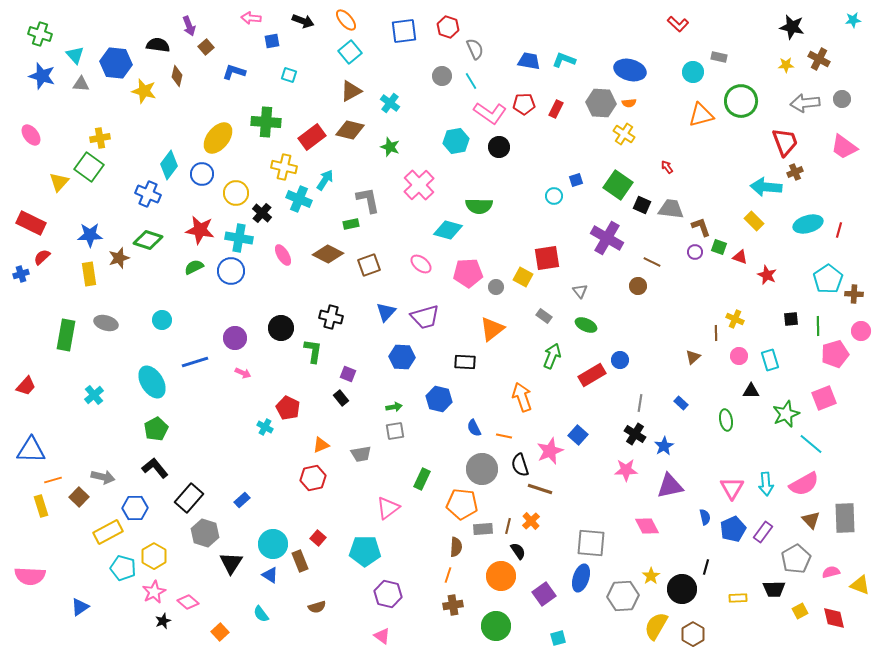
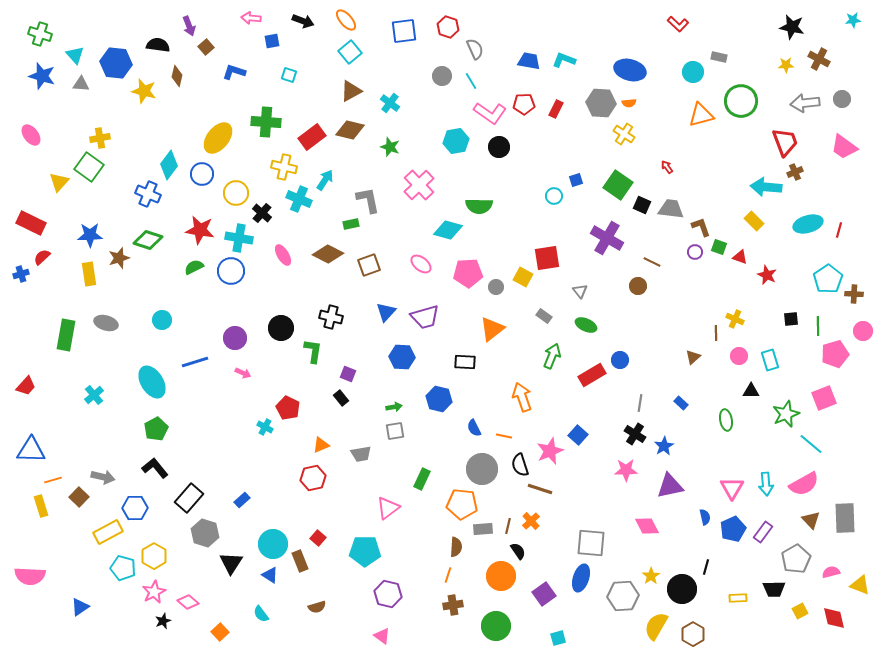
pink circle at (861, 331): moved 2 px right
